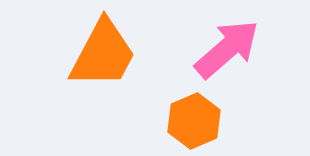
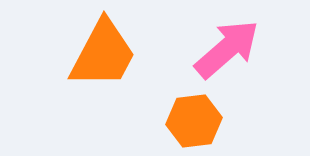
orange hexagon: rotated 16 degrees clockwise
